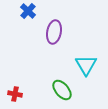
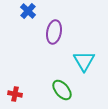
cyan triangle: moved 2 px left, 4 px up
